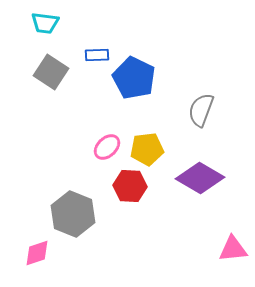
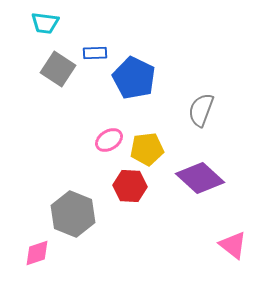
blue rectangle: moved 2 px left, 2 px up
gray square: moved 7 px right, 3 px up
pink ellipse: moved 2 px right, 7 px up; rotated 12 degrees clockwise
purple diamond: rotated 12 degrees clockwise
pink triangle: moved 4 px up; rotated 44 degrees clockwise
